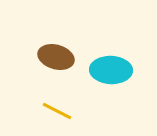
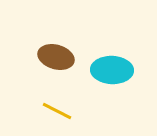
cyan ellipse: moved 1 px right
